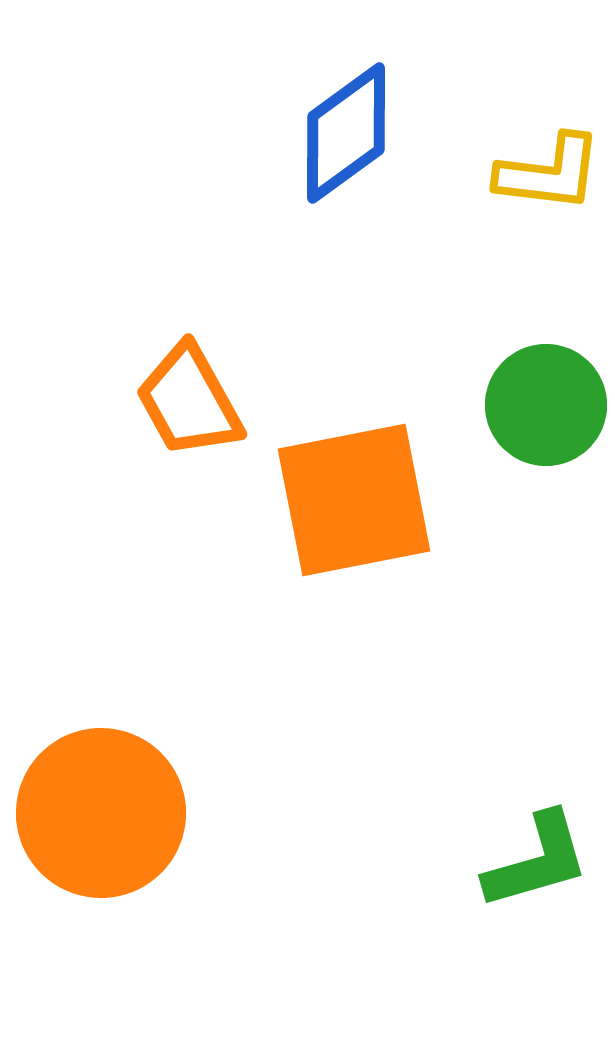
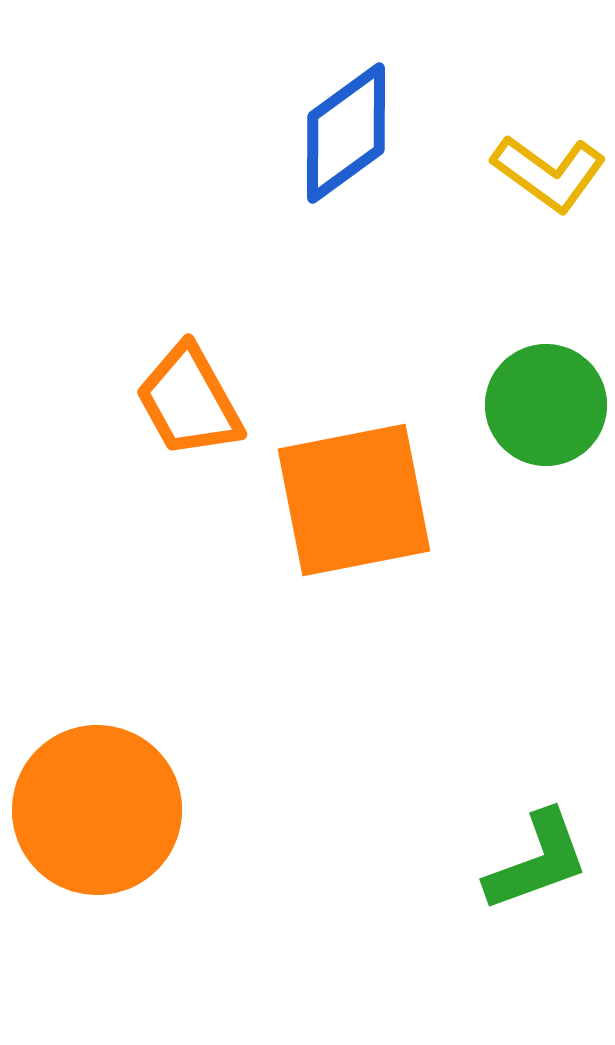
yellow L-shape: rotated 29 degrees clockwise
orange circle: moved 4 px left, 3 px up
green L-shape: rotated 4 degrees counterclockwise
